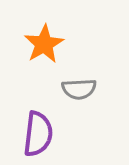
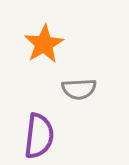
purple semicircle: moved 1 px right, 2 px down
